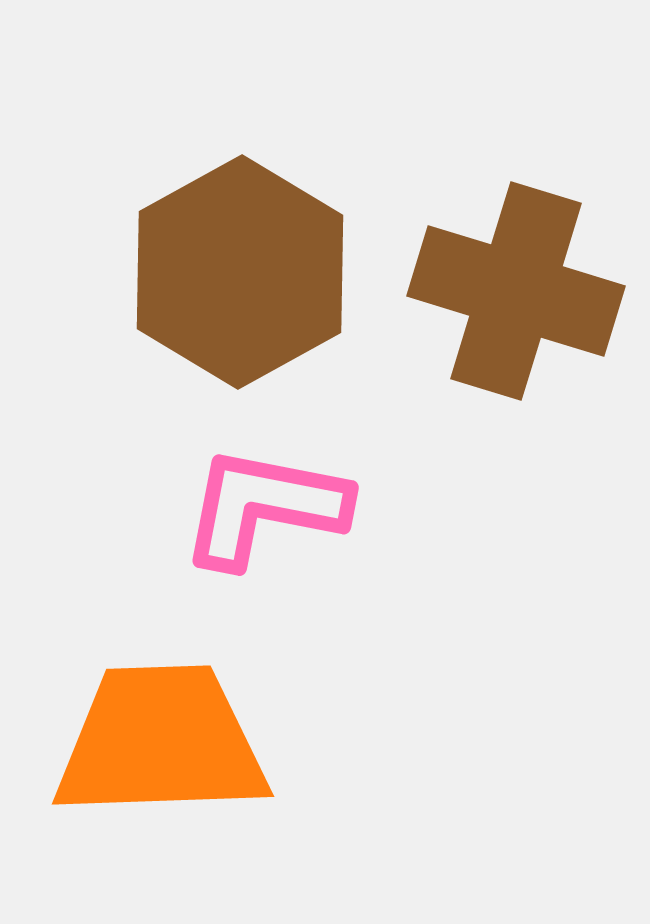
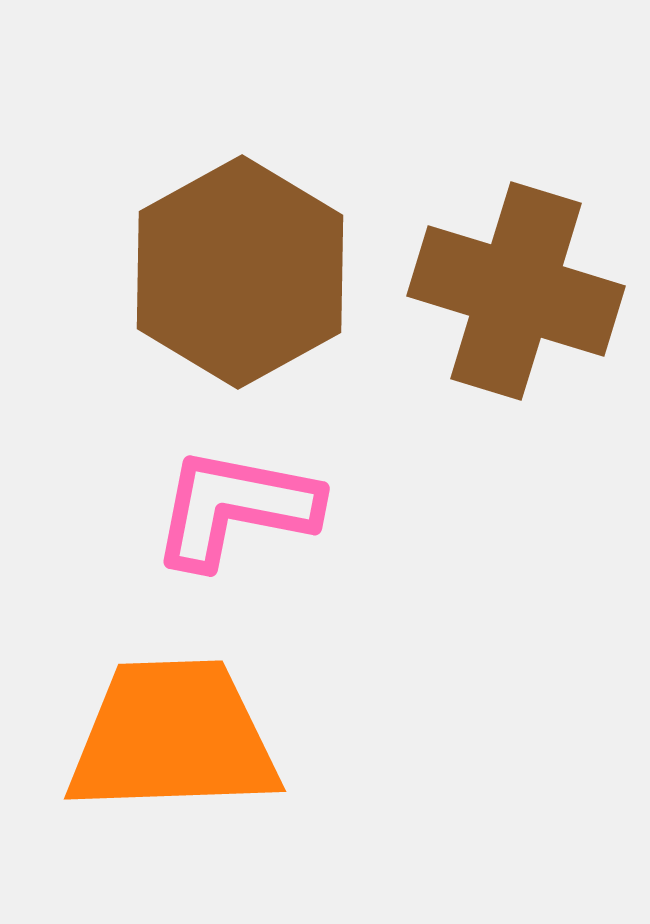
pink L-shape: moved 29 px left, 1 px down
orange trapezoid: moved 12 px right, 5 px up
